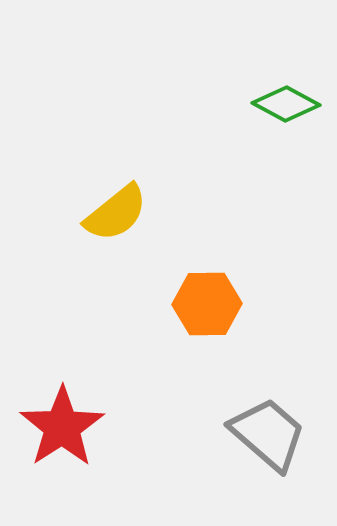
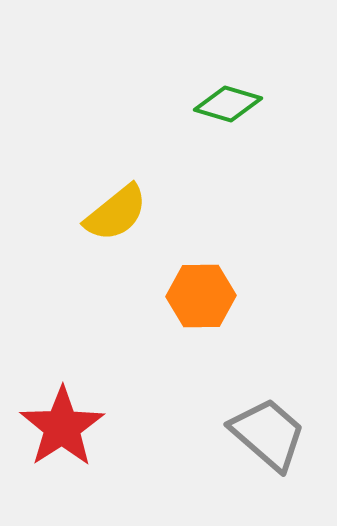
green diamond: moved 58 px left; rotated 12 degrees counterclockwise
orange hexagon: moved 6 px left, 8 px up
